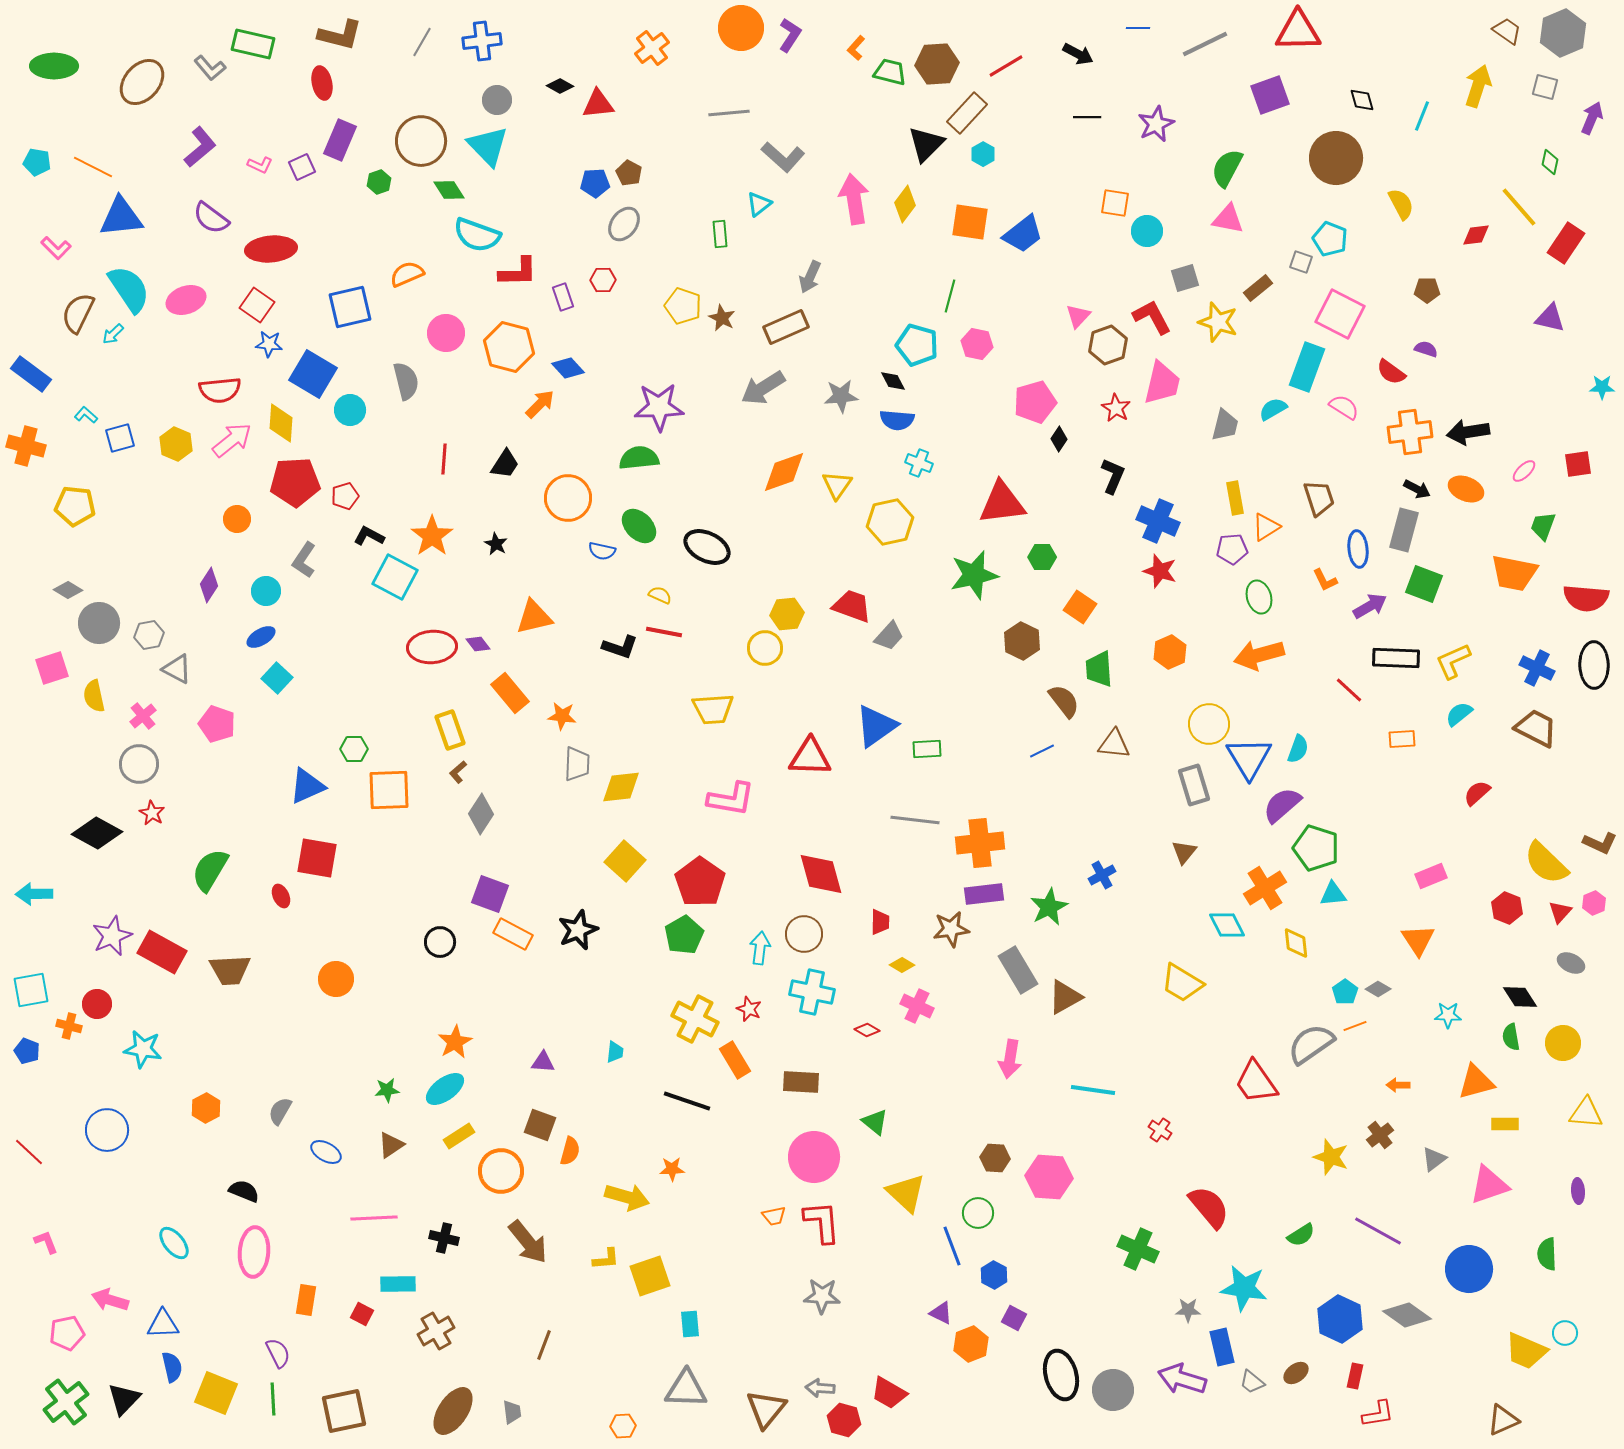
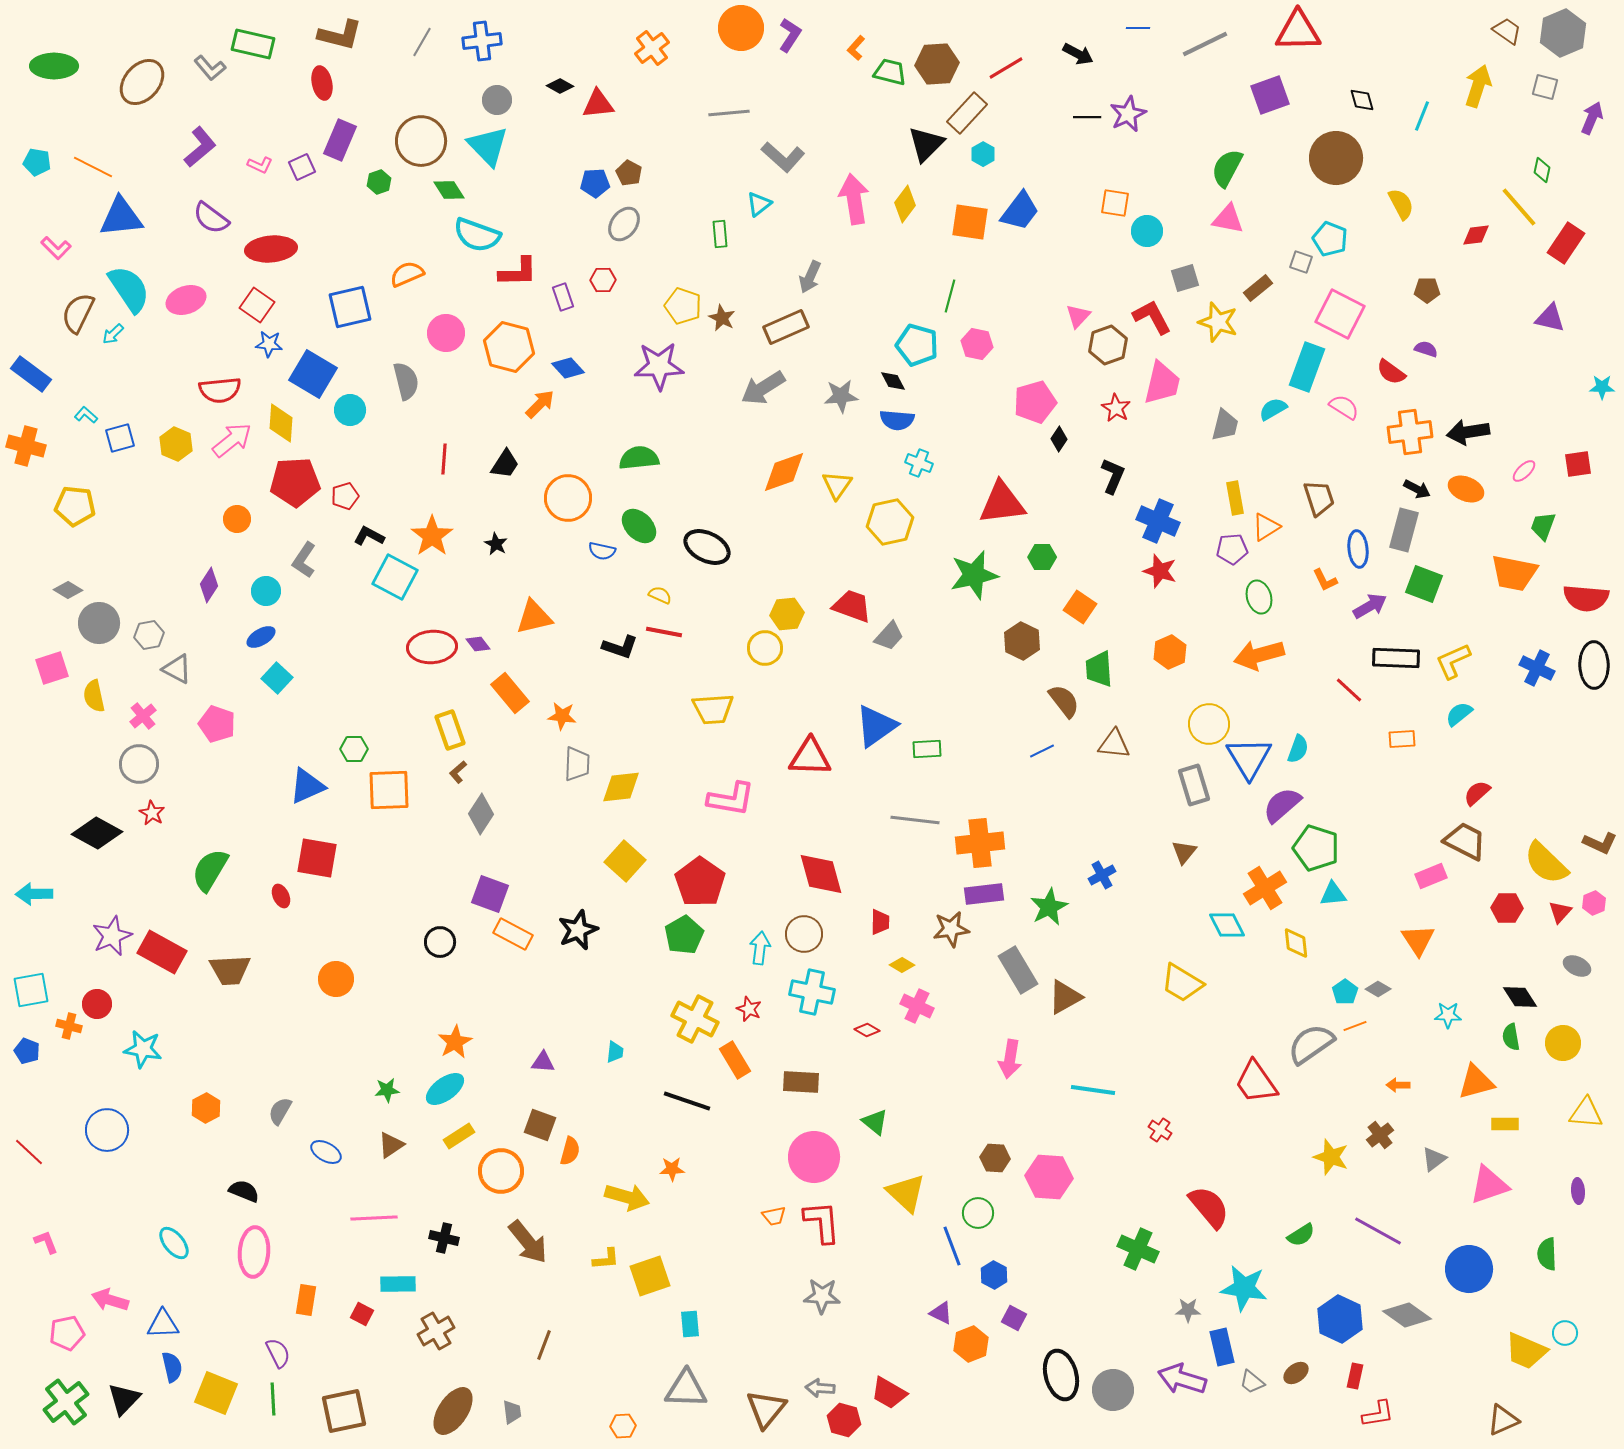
red line at (1006, 66): moved 2 px down
purple star at (1156, 124): moved 28 px left, 10 px up
green diamond at (1550, 162): moved 8 px left, 8 px down
blue trapezoid at (1023, 234): moved 3 px left, 23 px up; rotated 15 degrees counterclockwise
purple star at (659, 407): moved 41 px up
brown trapezoid at (1536, 728): moved 71 px left, 113 px down
red hexagon at (1507, 908): rotated 20 degrees counterclockwise
gray ellipse at (1571, 963): moved 6 px right, 3 px down
